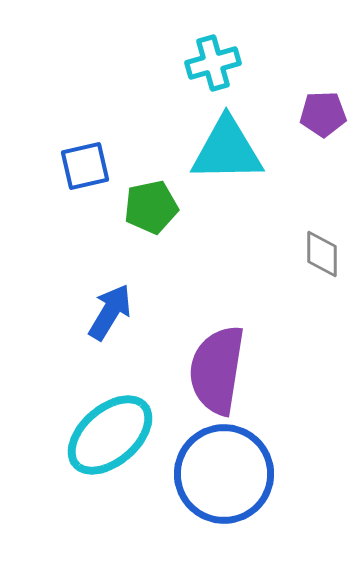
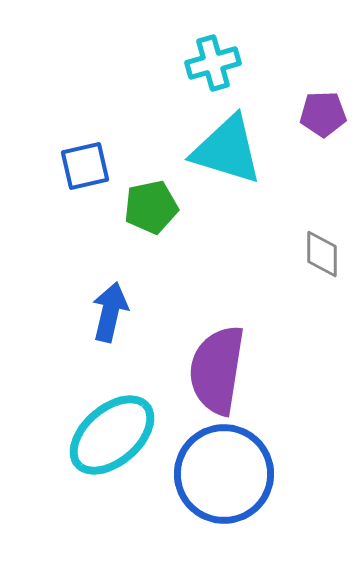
cyan triangle: rotated 18 degrees clockwise
blue arrow: rotated 18 degrees counterclockwise
cyan ellipse: moved 2 px right
